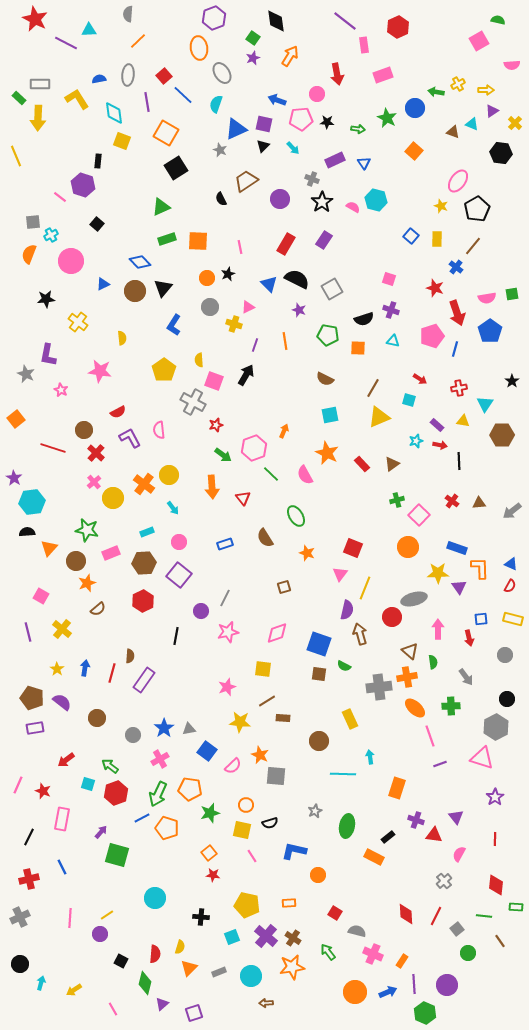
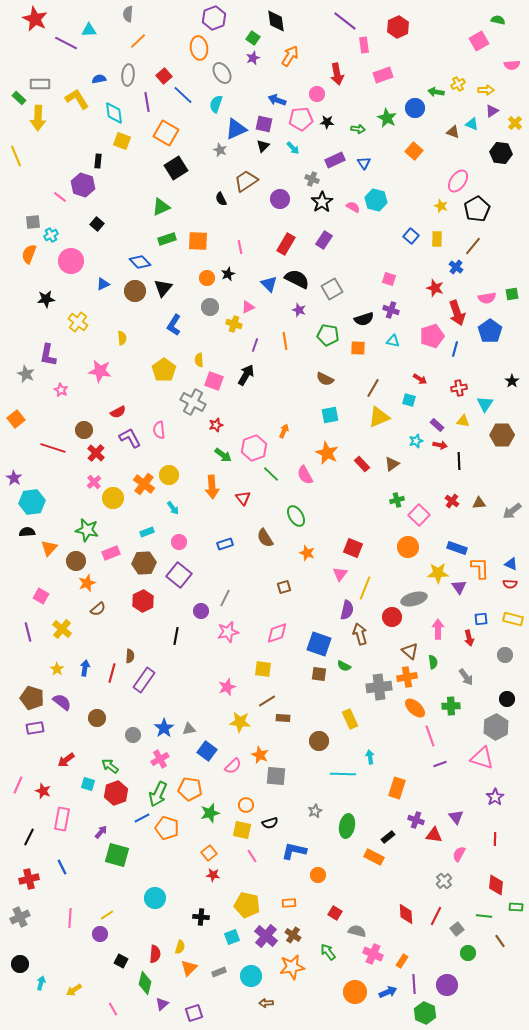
red semicircle at (510, 586): moved 2 px up; rotated 64 degrees clockwise
brown cross at (293, 938): moved 3 px up
